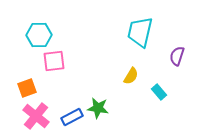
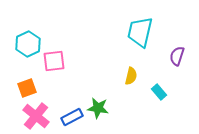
cyan hexagon: moved 11 px left, 9 px down; rotated 25 degrees counterclockwise
yellow semicircle: rotated 18 degrees counterclockwise
